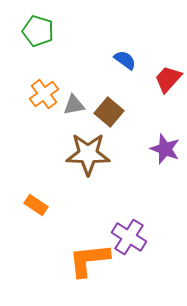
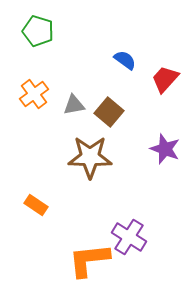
red trapezoid: moved 3 px left
orange cross: moved 10 px left
brown star: moved 2 px right, 3 px down
